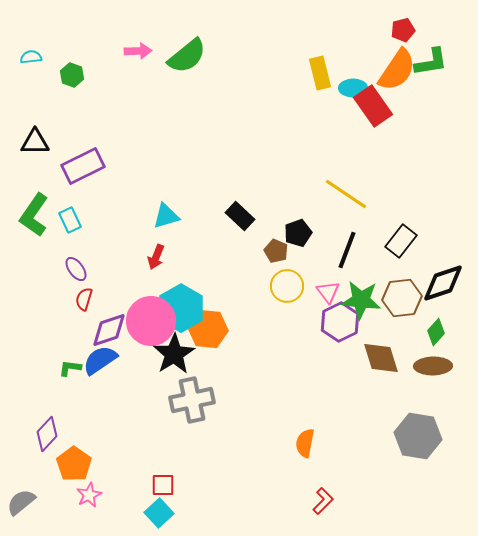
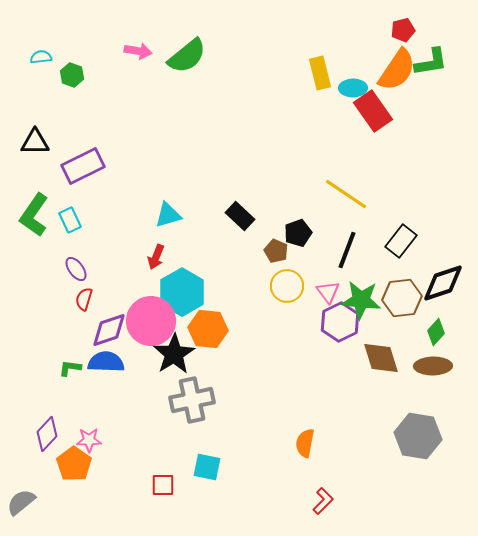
pink arrow at (138, 51): rotated 12 degrees clockwise
cyan semicircle at (31, 57): moved 10 px right
red rectangle at (373, 106): moved 5 px down
cyan triangle at (166, 216): moved 2 px right, 1 px up
cyan hexagon at (181, 308): moved 1 px right, 16 px up
blue semicircle at (100, 360): moved 6 px right, 2 px down; rotated 36 degrees clockwise
pink star at (89, 495): moved 55 px up; rotated 25 degrees clockwise
cyan square at (159, 513): moved 48 px right, 46 px up; rotated 36 degrees counterclockwise
